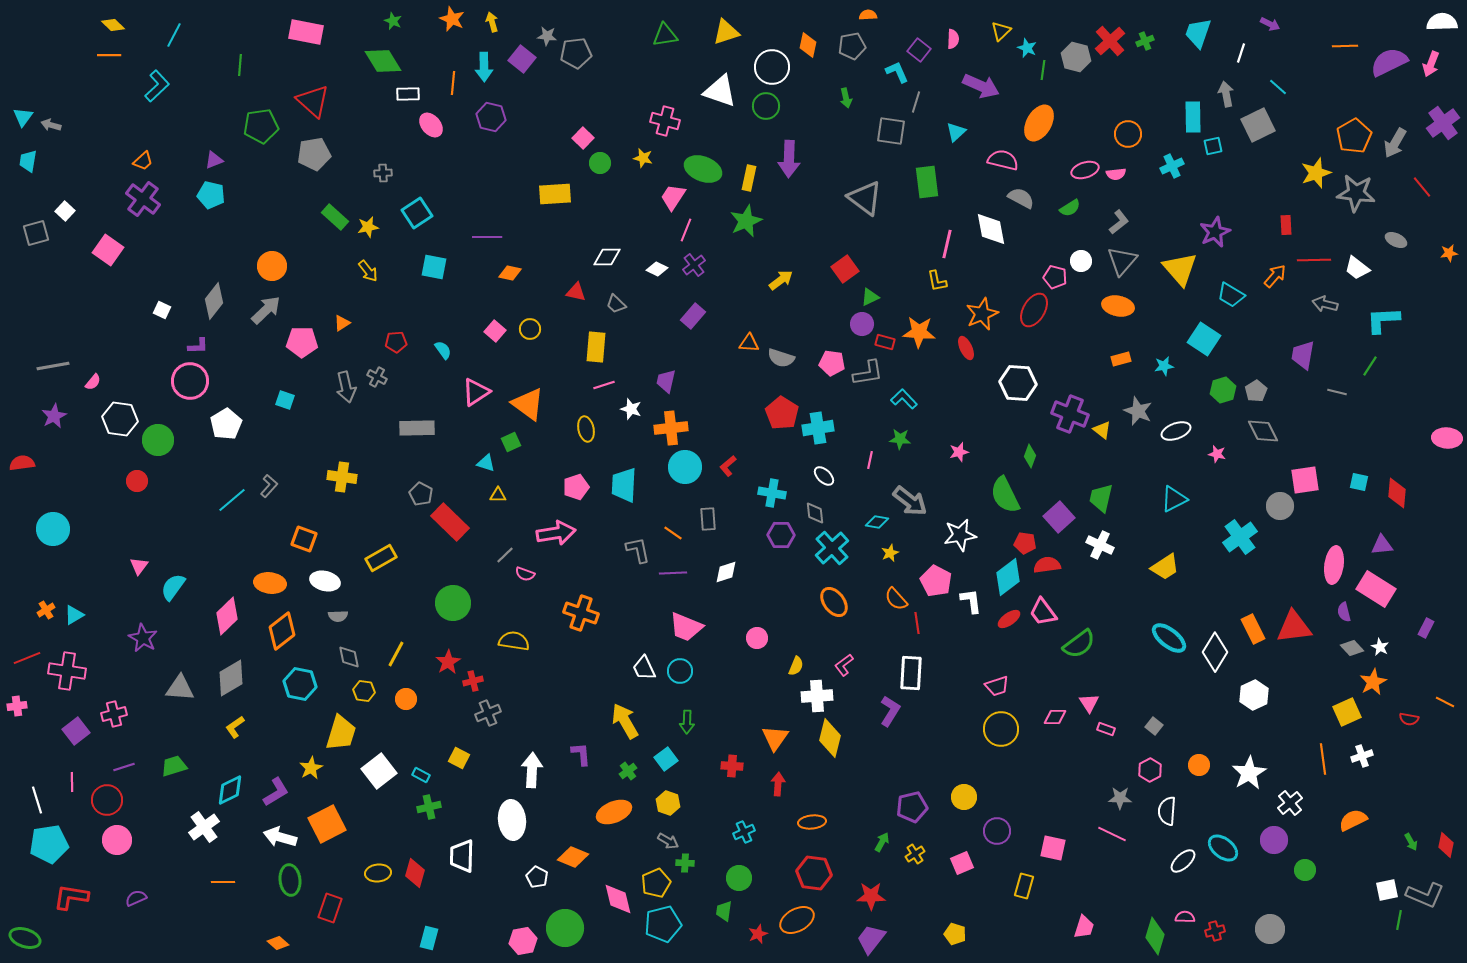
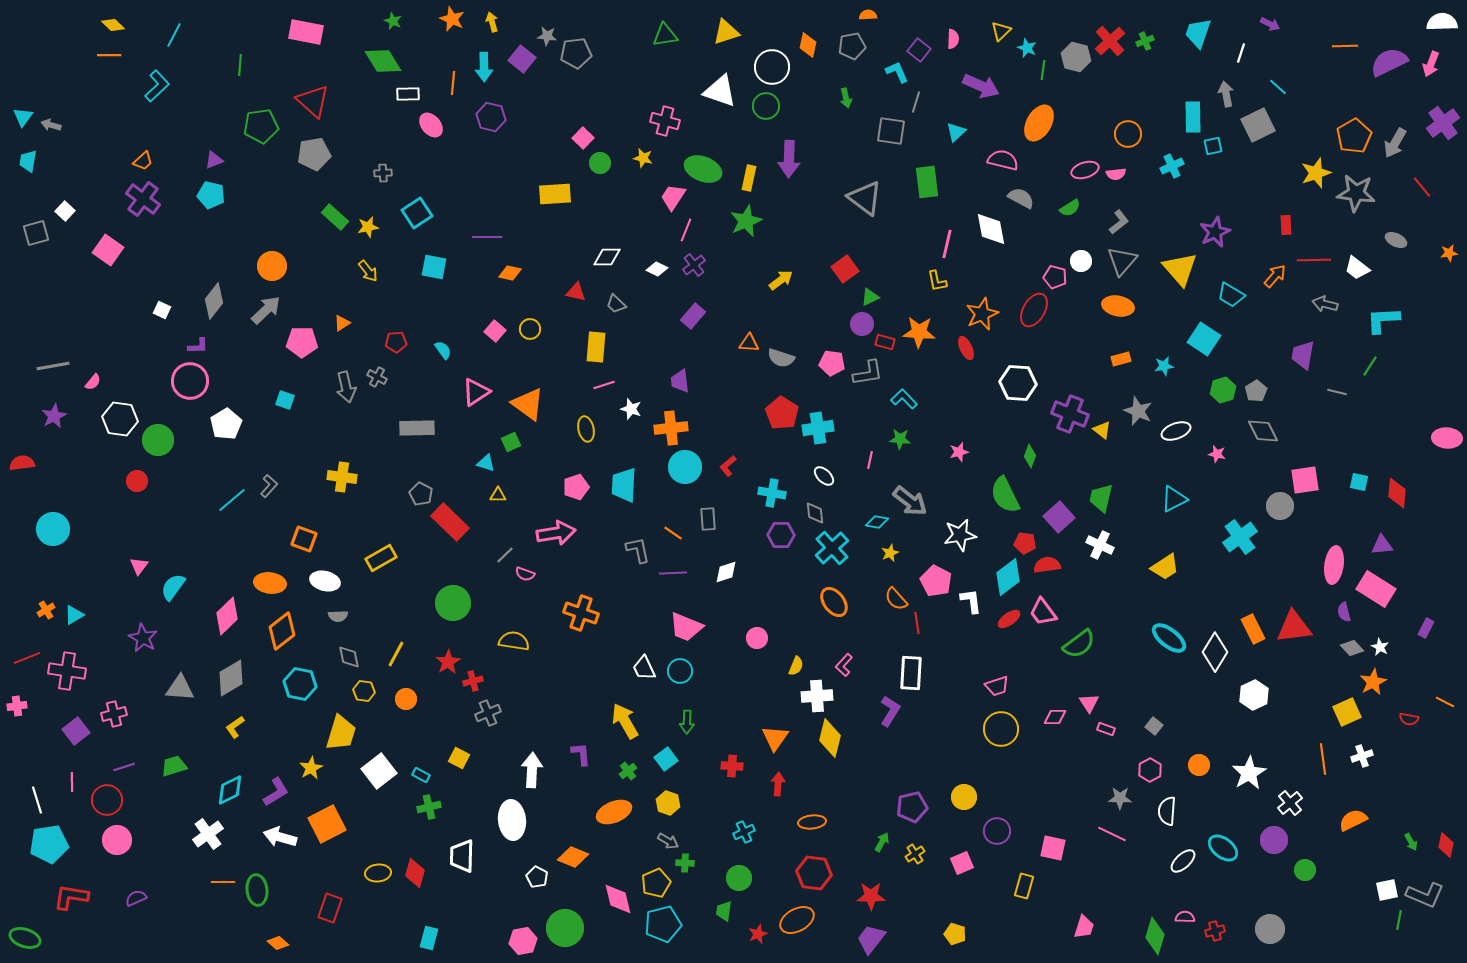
purple trapezoid at (666, 381): moved 14 px right; rotated 20 degrees counterclockwise
pink L-shape at (844, 665): rotated 10 degrees counterclockwise
white cross at (204, 827): moved 4 px right, 7 px down
green ellipse at (290, 880): moved 33 px left, 10 px down
